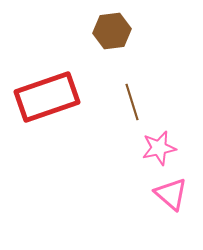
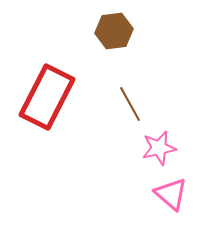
brown hexagon: moved 2 px right
red rectangle: rotated 44 degrees counterclockwise
brown line: moved 2 px left, 2 px down; rotated 12 degrees counterclockwise
